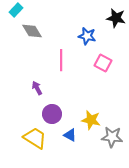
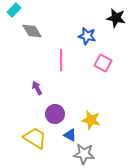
cyan rectangle: moved 2 px left
purple circle: moved 3 px right
gray star: moved 28 px left, 17 px down
